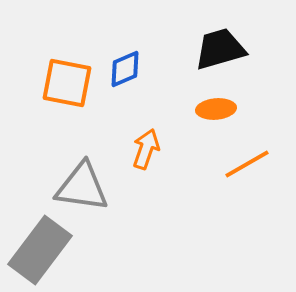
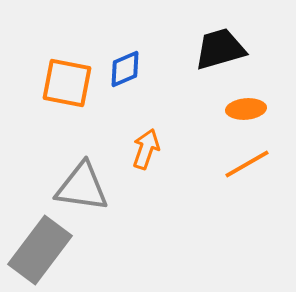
orange ellipse: moved 30 px right
